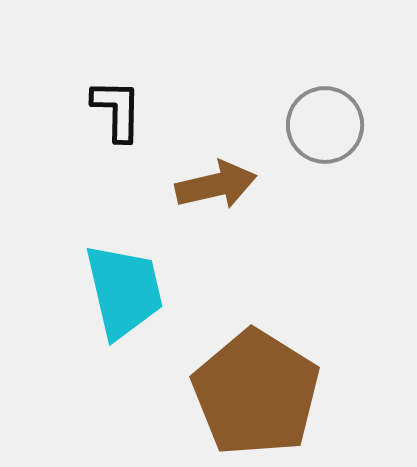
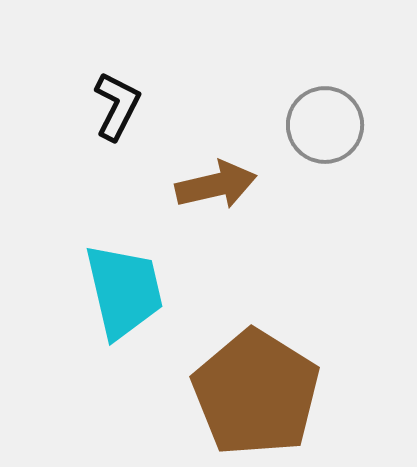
black L-shape: moved 4 px up; rotated 26 degrees clockwise
